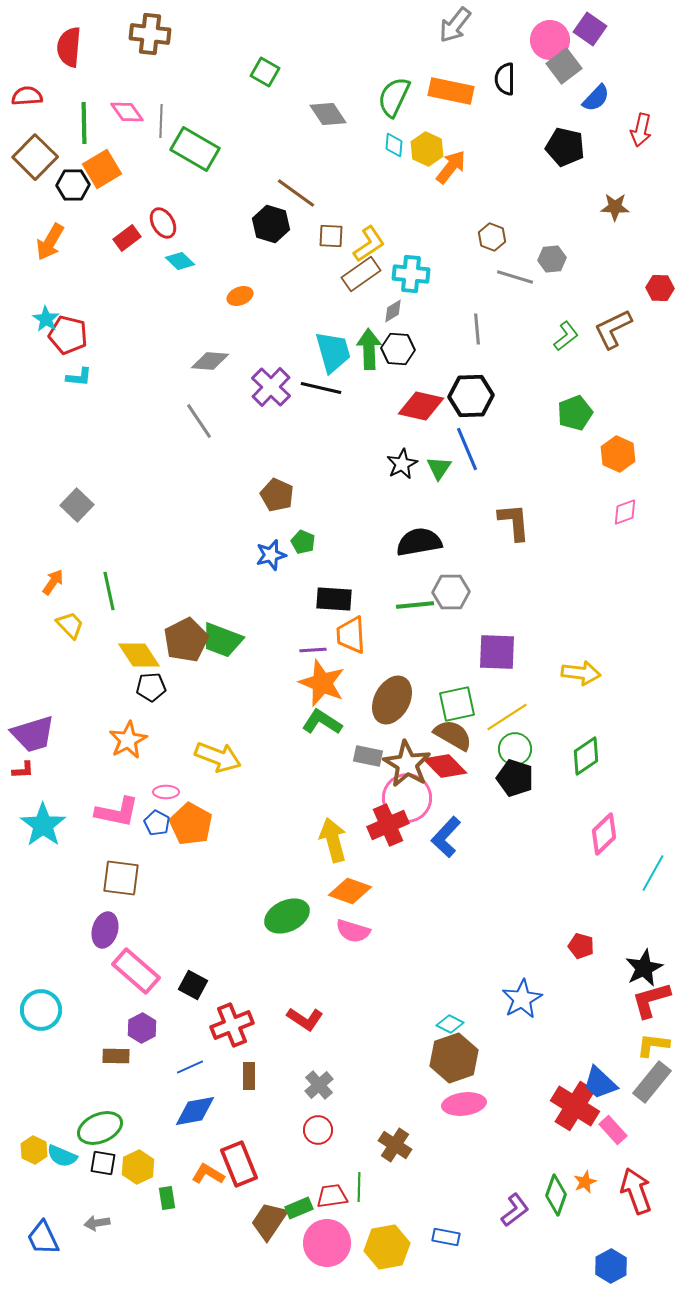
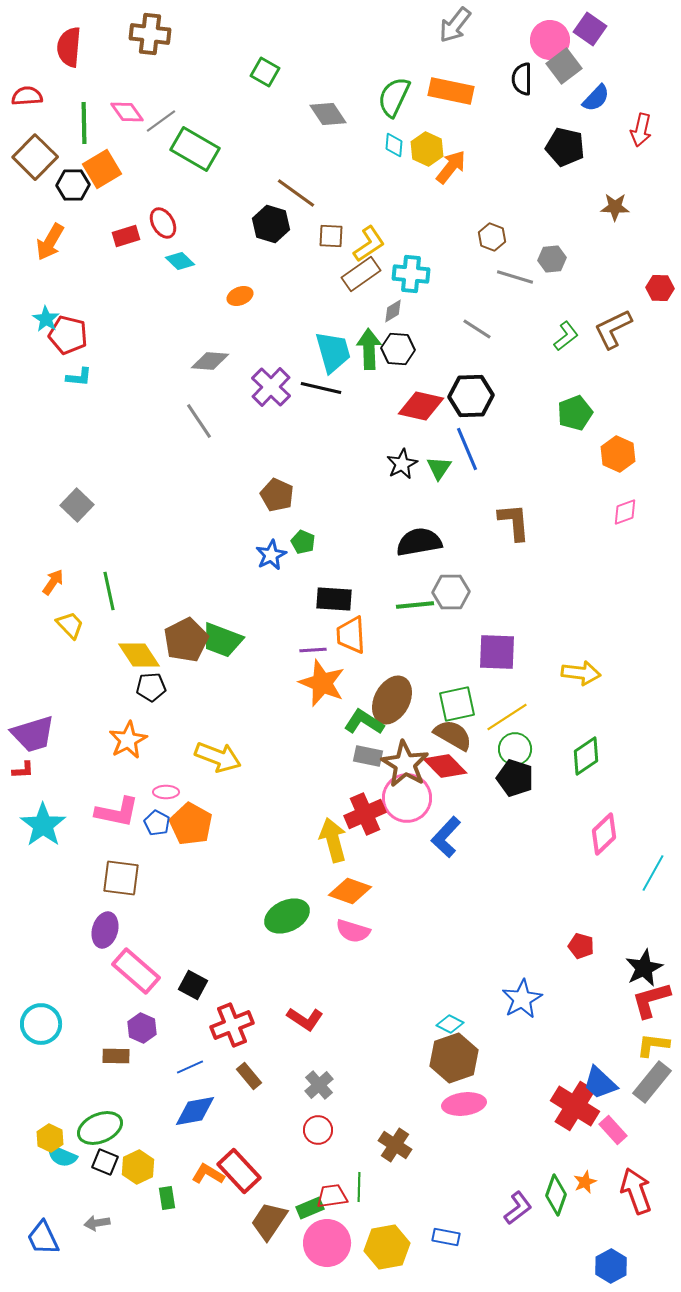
black semicircle at (505, 79): moved 17 px right
gray line at (161, 121): rotated 52 degrees clockwise
red rectangle at (127, 238): moved 1 px left, 2 px up; rotated 20 degrees clockwise
gray line at (477, 329): rotated 52 degrees counterclockwise
blue star at (271, 555): rotated 12 degrees counterclockwise
green L-shape at (322, 722): moved 42 px right
brown star at (407, 764): moved 2 px left
red cross at (388, 825): moved 23 px left, 11 px up
cyan circle at (41, 1010): moved 14 px down
purple hexagon at (142, 1028): rotated 8 degrees counterclockwise
brown rectangle at (249, 1076): rotated 40 degrees counterclockwise
yellow hexagon at (34, 1150): moved 16 px right, 12 px up
black square at (103, 1163): moved 2 px right, 1 px up; rotated 12 degrees clockwise
red rectangle at (239, 1164): moved 7 px down; rotated 21 degrees counterclockwise
green rectangle at (299, 1208): moved 11 px right
purple L-shape at (515, 1210): moved 3 px right, 2 px up
